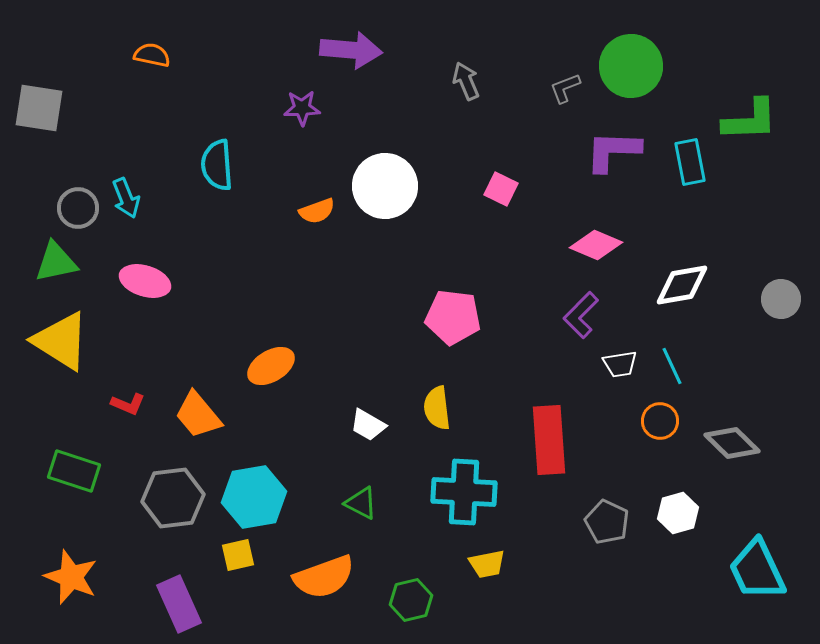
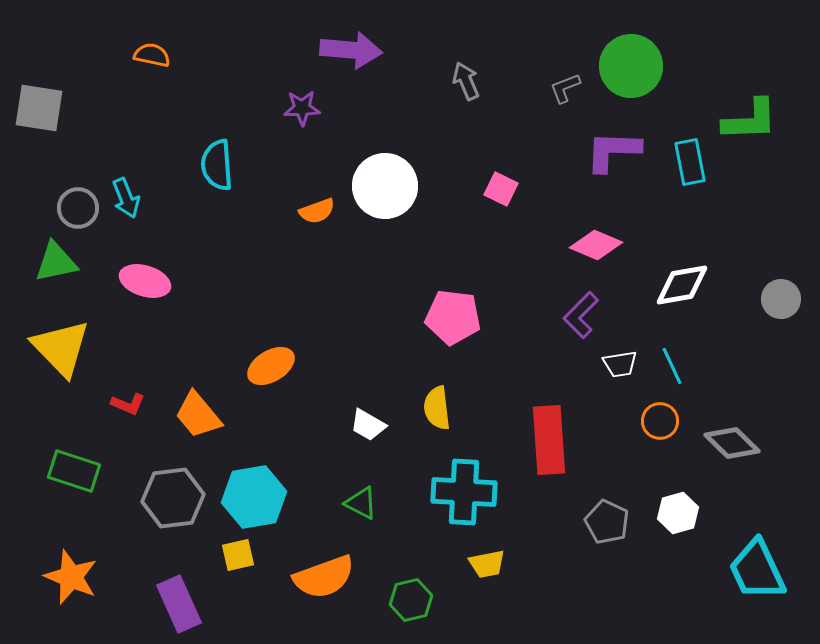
yellow triangle at (61, 341): moved 7 px down; rotated 14 degrees clockwise
